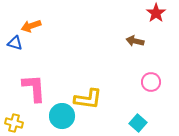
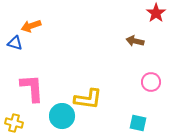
pink L-shape: moved 2 px left
cyan square: rotated 30 degrees counterclockwise
